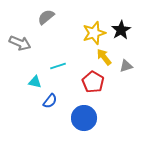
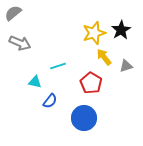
gray semicircle: moved 33 px left, 4 px up
red pentagon: moved 2 px left, 1 px down
